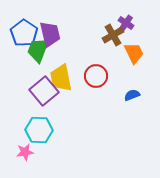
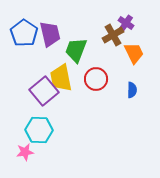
green trapezoid: moved 38 px right
red circle: moved 3 px down
blue semicircle: moved 5 px up; rotated 112 degrees clockwise
